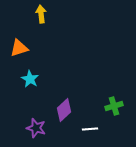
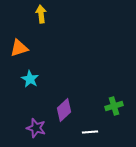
white line: moved 3 px down
